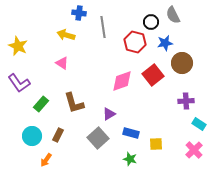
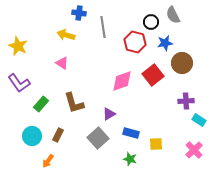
cyan rectangle: moved 4 px up
orange arrow: moved 2 px right, 1 px down
